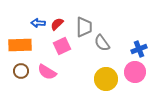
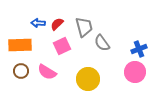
gray trapezoid: rotated 15 degrees counterclockwise
yellow circle: moved 18 px left
